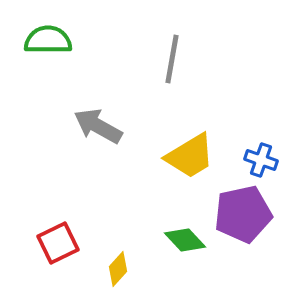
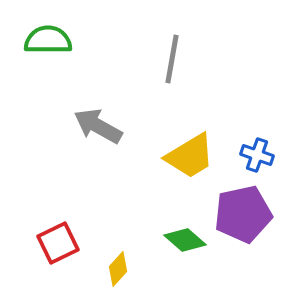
blue cross: moved 4 px left, 5 px up
green diamond: rotated 6 degrees counterclockwise
